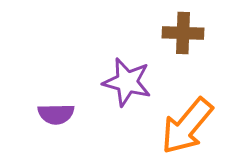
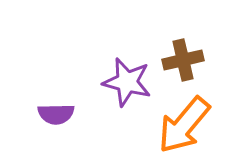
brown cross: moved 27 px down; rotated 15 degrees counterclockwise
orange arrow: moved 3 px left, 1 px up
